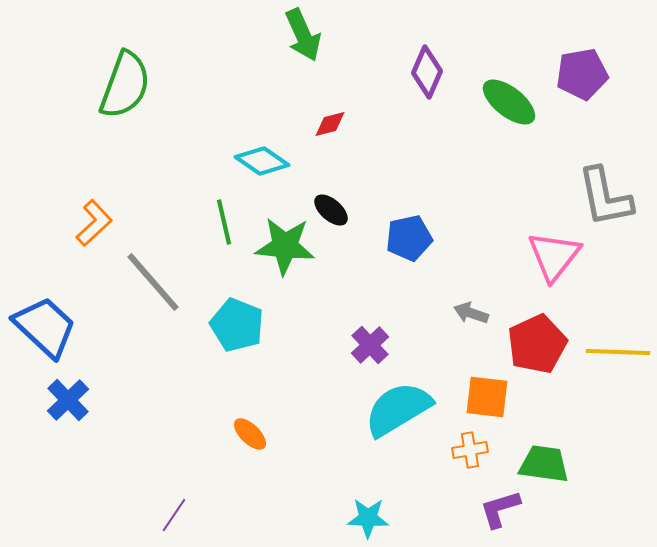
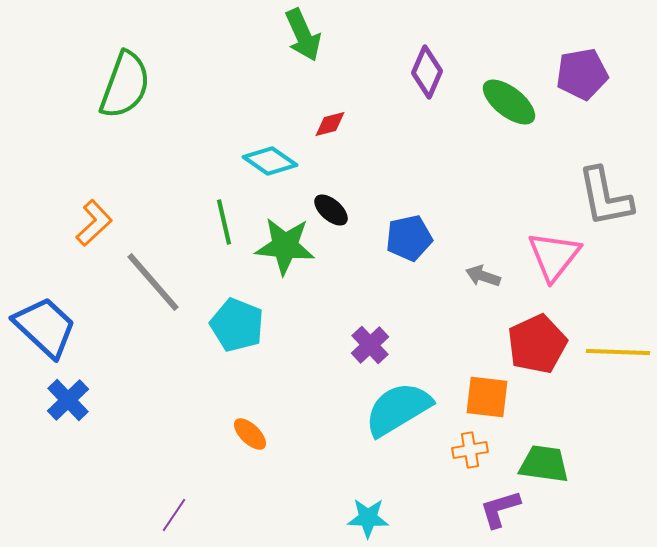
cyan diamond: moved 8 px right
gray arrow: moved 12 px right, 37 px up
